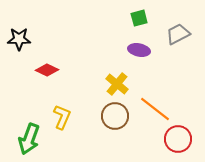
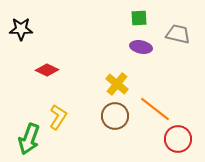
green square: rotated 12 degrees clockwise
gray trapezoid: rotated 40 degrees clockwise
black star: moved 2 px right, 10 px up
purple ellipse: moved 2 px right, 3 px up
yellow L-shape: moved 4 px left; rotated 10 degrees clockwise
